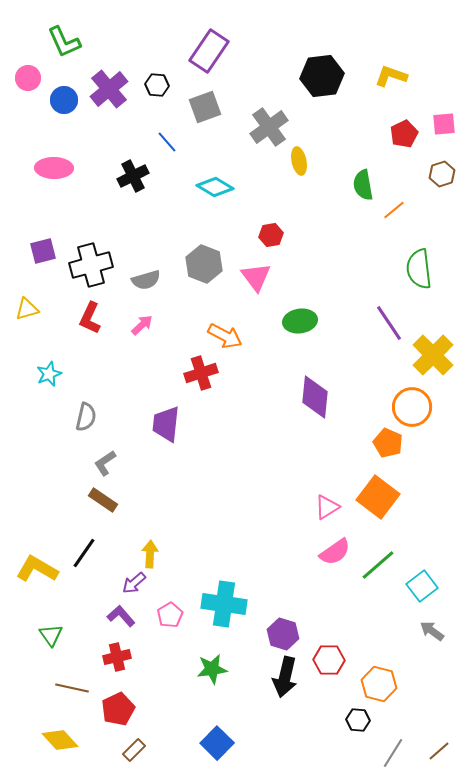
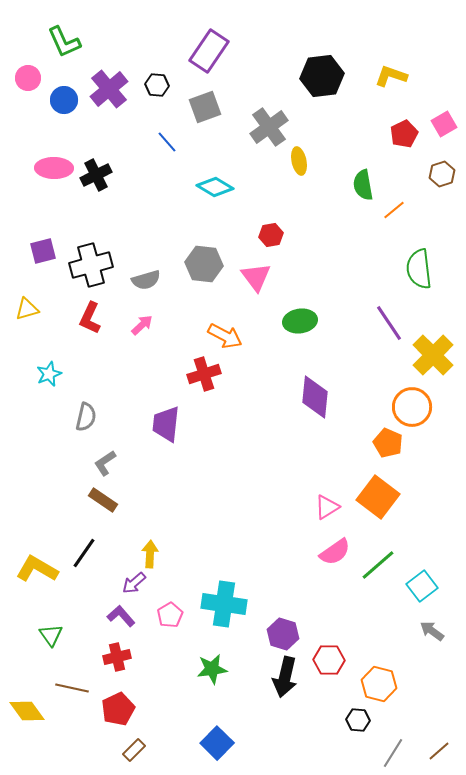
pink square at (444, 124): rotated 25 degrees counterclockwise
black cross at (133, 176): moved 37 px left, 1 px up
gray hexagon at (204, 264): rotated 15 degrees counterclockwise
red cross at (201, 373): moved 3 px right, 1 px down
yellow diamond at (60, 740): moved 33 px left, 29 px up; rotated 6 degrees clockwise
